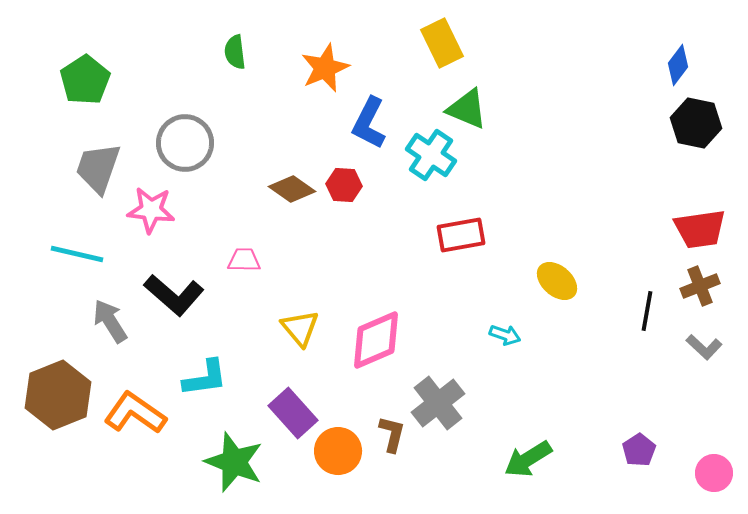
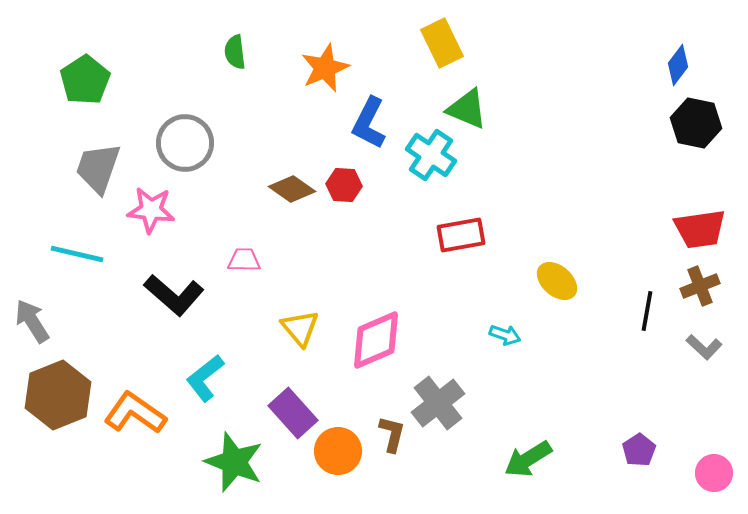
gray arrow: moved 78 px left
cyan L-shape: rotated 150 degrees clockwise
